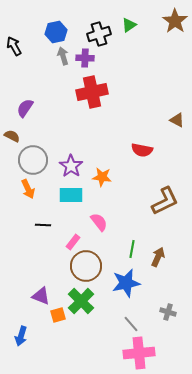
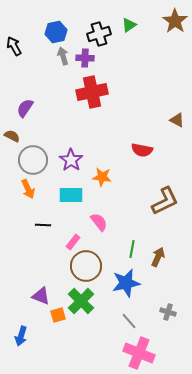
purple star: moved 6 px up
gray line: moved 2 px left, 3 px up
pink cross: rotated 28 degrees clockwise
